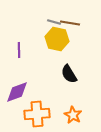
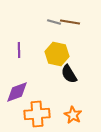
brown line: moved 1 px up
yellow hexagon: moved 15 px down
